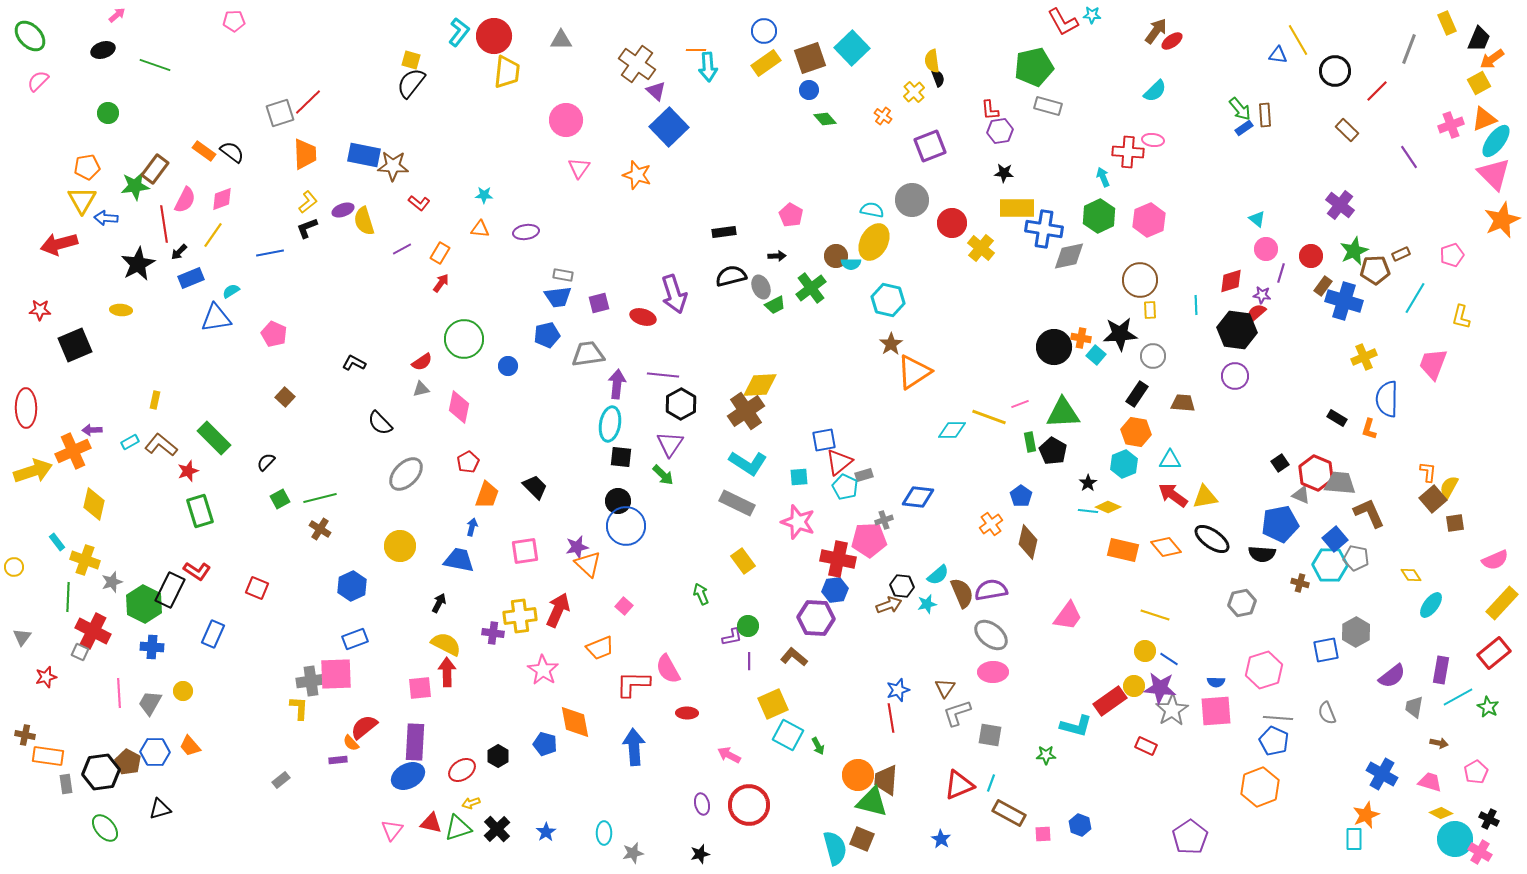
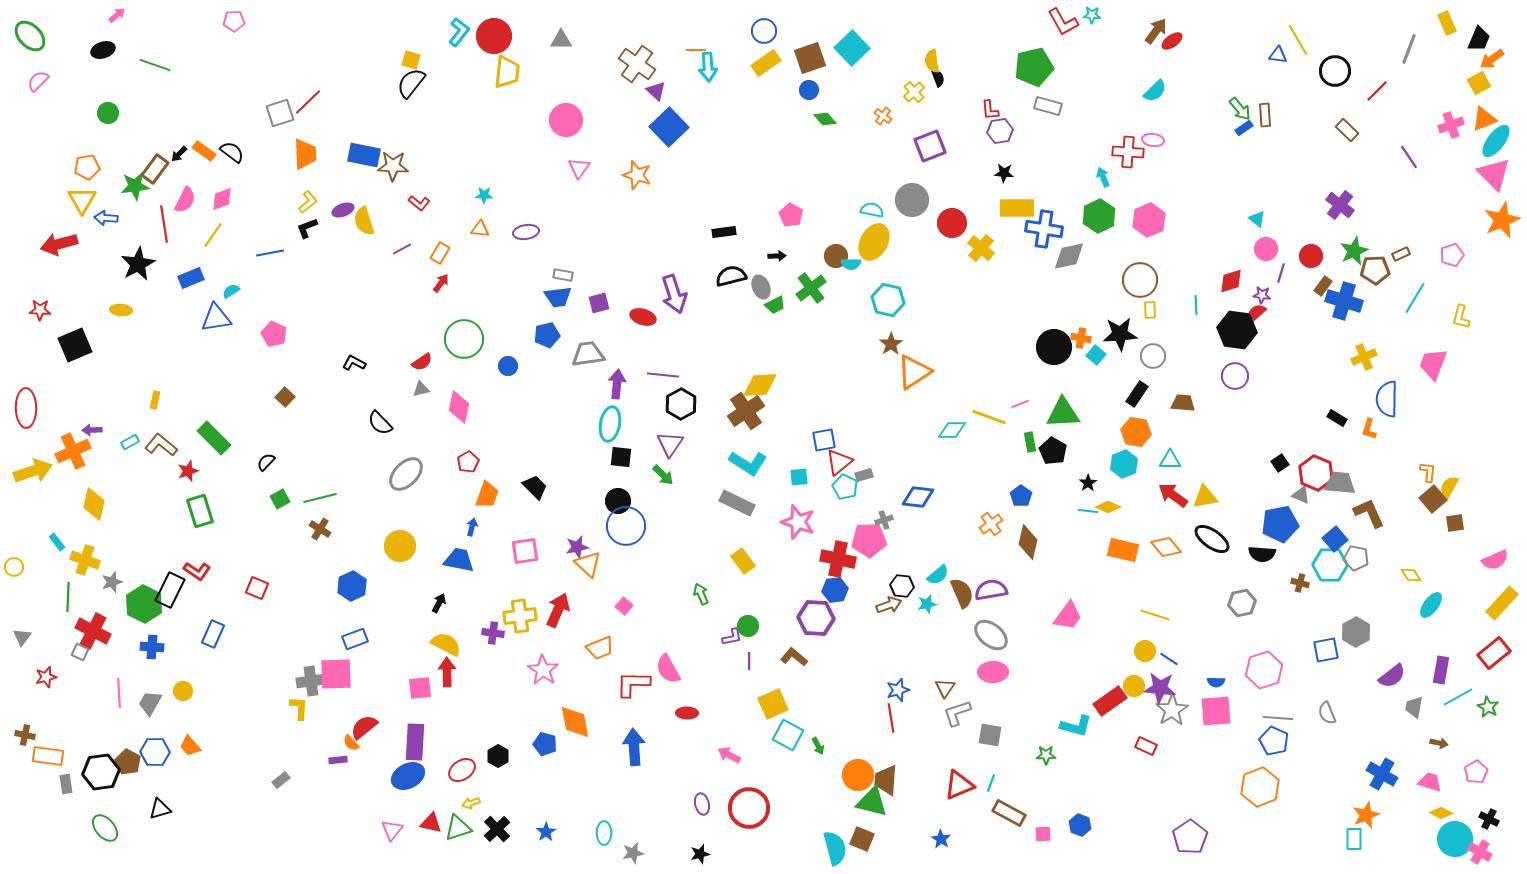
black arrow at (179, 252): moved 98 px up
red circle at (749, 805): moved 3 px down
